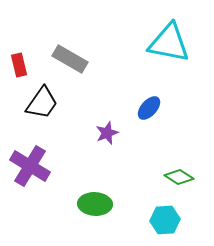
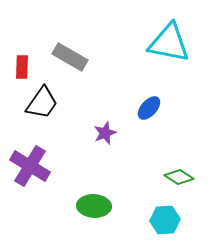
gray rectangle: moved 2 px up
red rectangle: moved 3 px right, 2 px down; rotated 15 degrees clockwise
purple star: moved 2 px left
green ellipse: moved 1 px left, 2 px down
